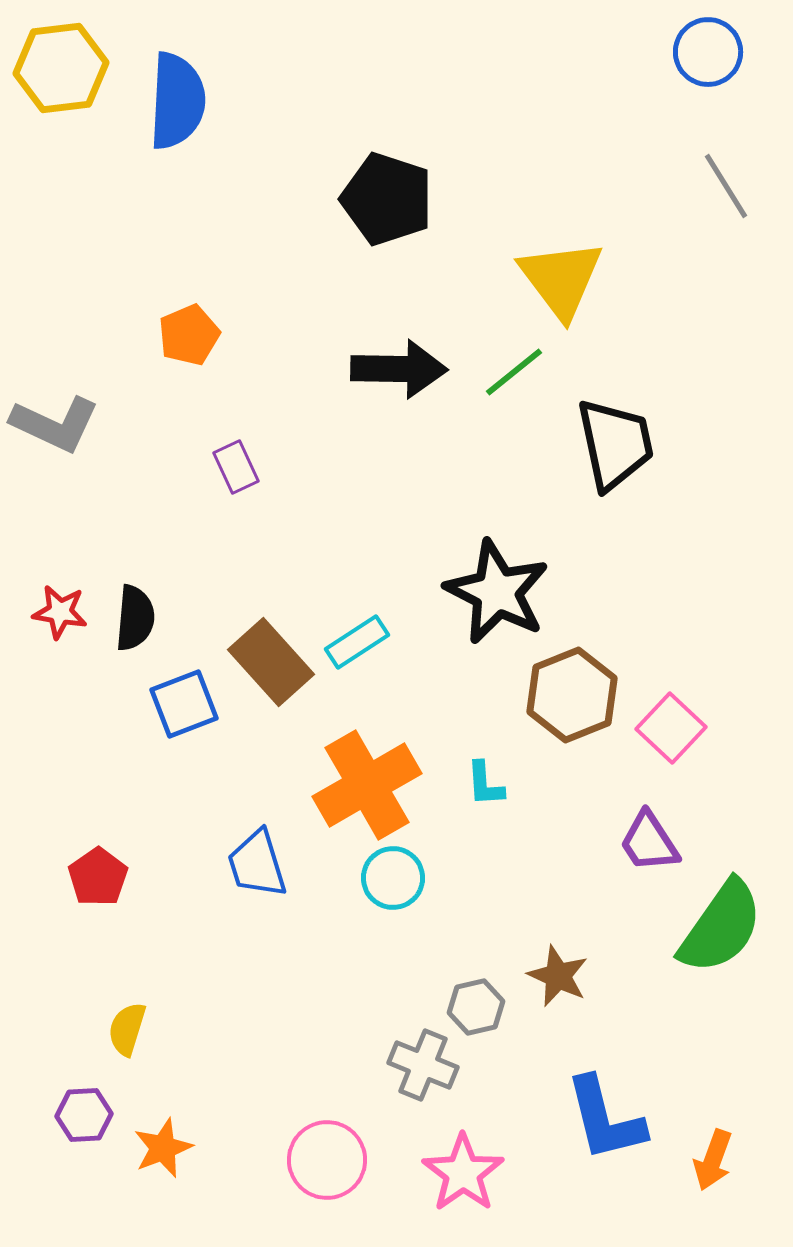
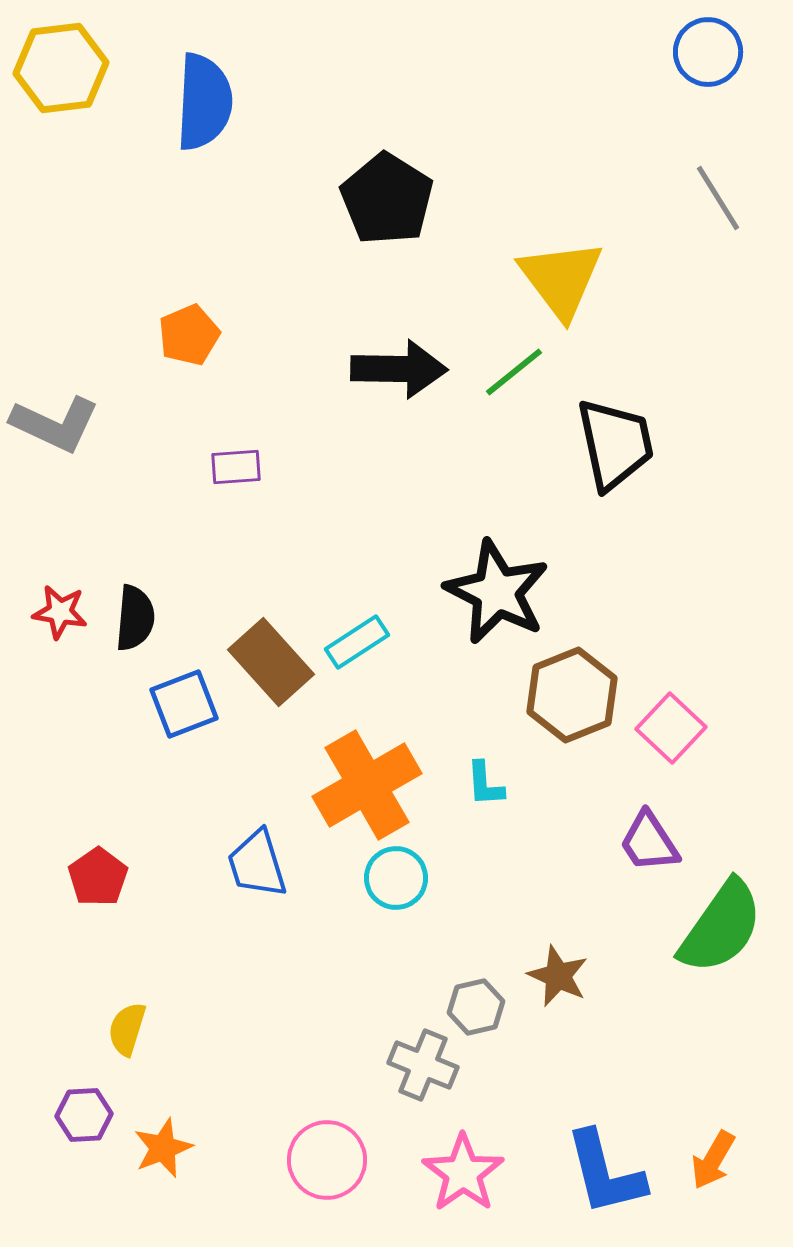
blue semicircle: moved 27 px right, 1 px down
gray line: moved 8 px left, 12 px down
black pentagon: rotated 14 degrees clockwise
purple rectangle: rotated 69 degrees counterclockwise
cyan circle: moved 3 px right
blue L-shape: moved 54 px down
orange arrow: rotated 10 degrees clockwise
